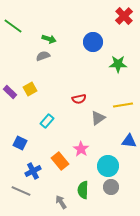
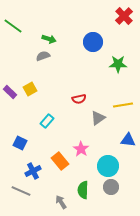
blue triangle: moved 1 px left, 1 px up
